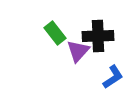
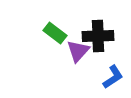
green rectangle: rotated 15 degrees counterclockwise
